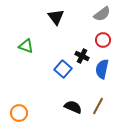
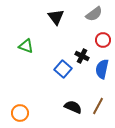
gray semicircle: moved 8 px left
orange circle: moved 1 px right
